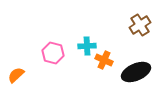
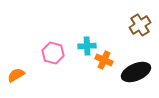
orange semicircle: rotated 12 degrees clockwise
